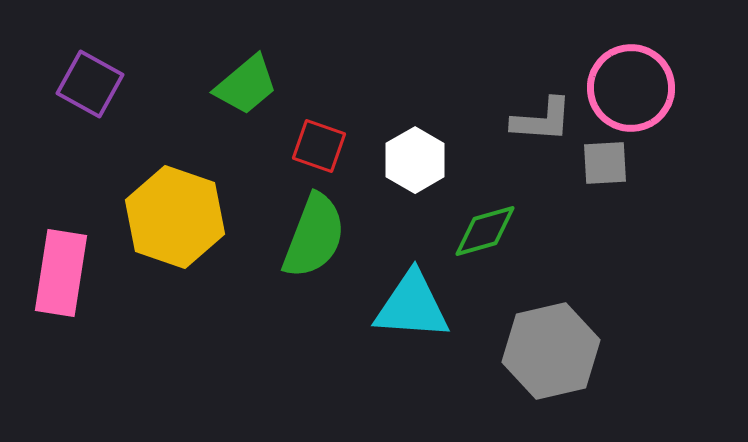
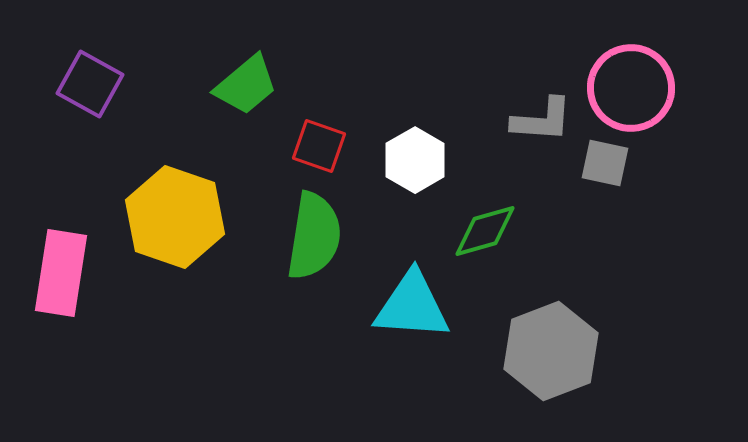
gray square: rotated 15 degrees clockwise
green semicircle: rotated 12 degrees counterclockwise
gray hexagon: rotated 8 degrees counterclockwise
